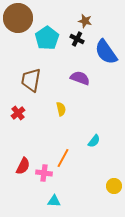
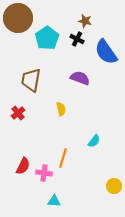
orange line: rotated 12 degrees counterclockwise
